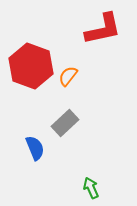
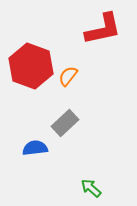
blue semicircle: rotated 75 degrees counterclockwise
green arrow: rotated 25 degrees counterclockwise
